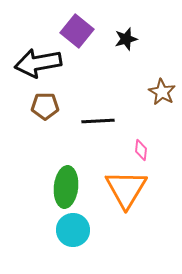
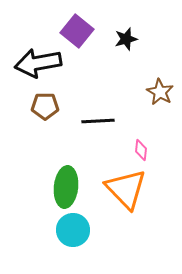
brown star: moved 2 px left
orange triangle: rotated 15 degrees counterclockwise
